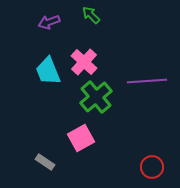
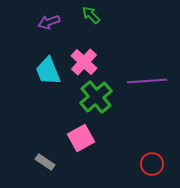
red circle: moved 3 px up
